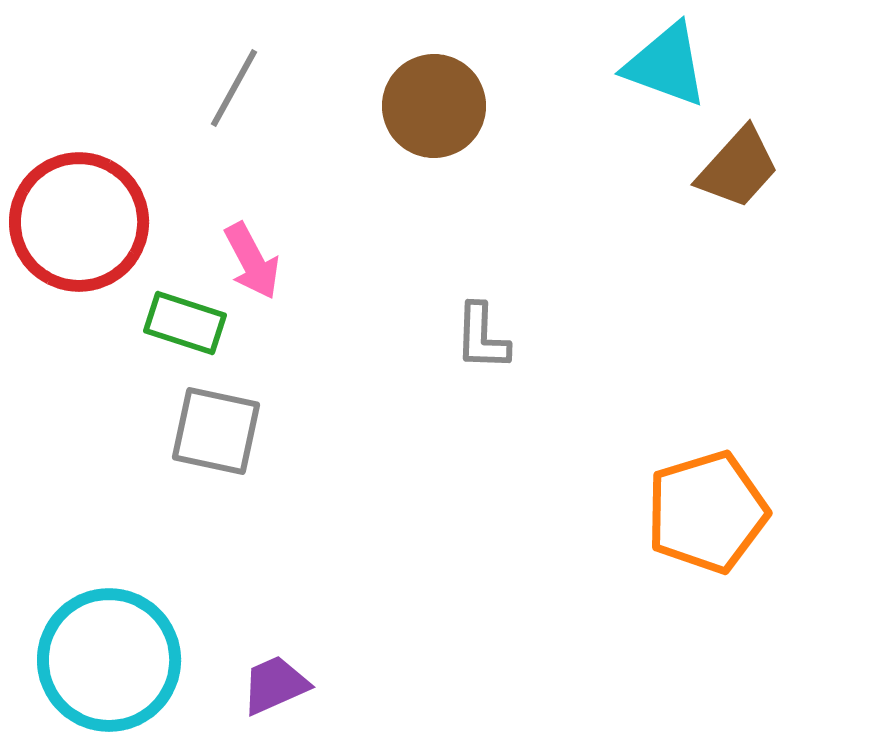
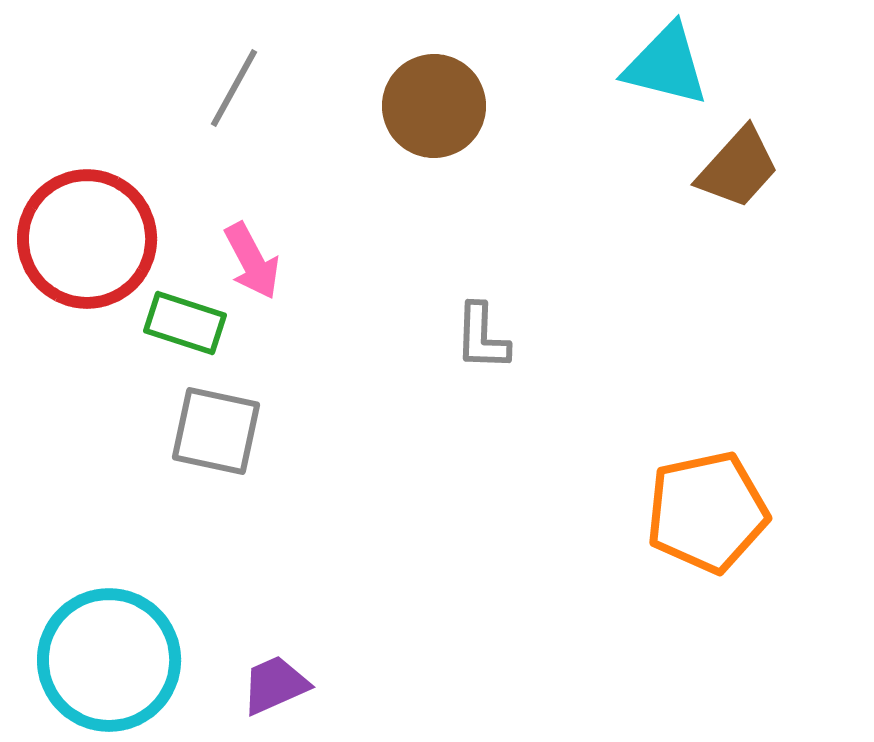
cyan triangle: rotated 6 degrees counterclockwise
red circle: moved 8 px right, 17 px down
orange pentagon: rotated 5 degrees clockwise
